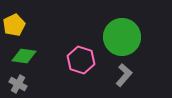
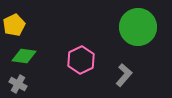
green circle: moved 16 px right, 10 px up
pink hexagon: rotated 16 degrees clockwise
